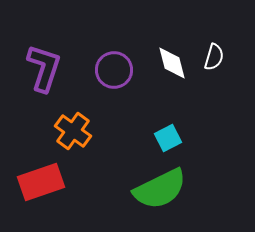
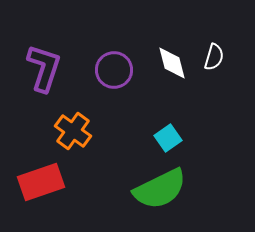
cyan square: rotated 8 degrees counterclockwise
